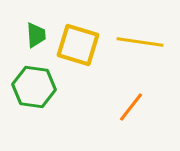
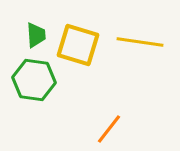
green hexagon: moved 7 px up
orange line: moved 22 px left, 22 px down
